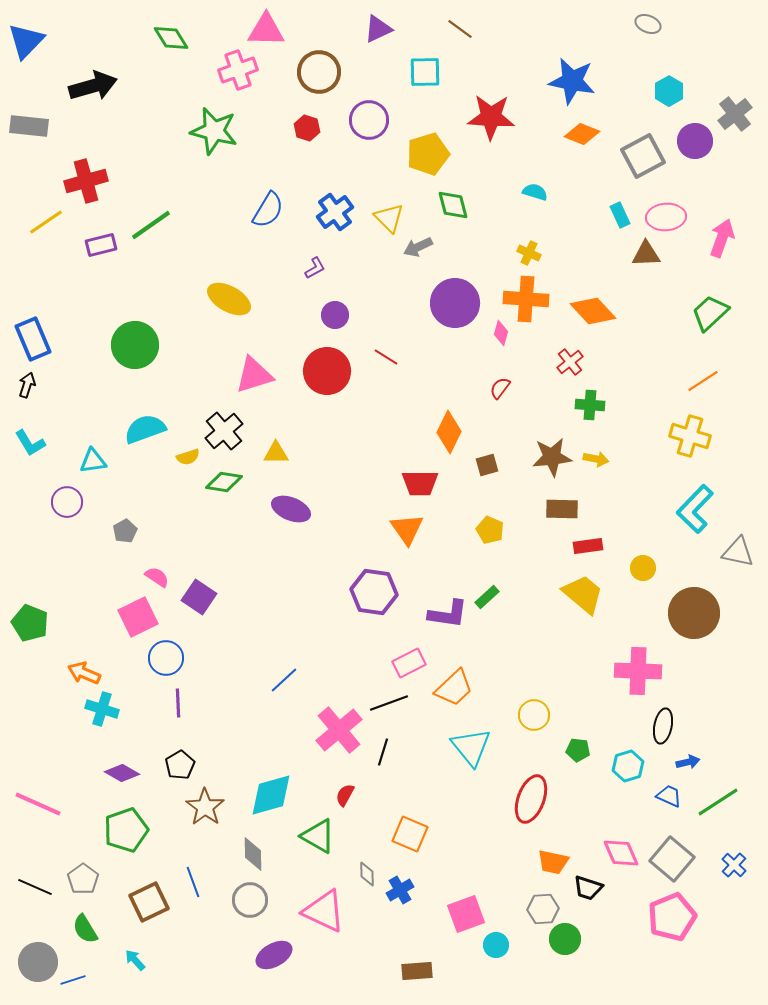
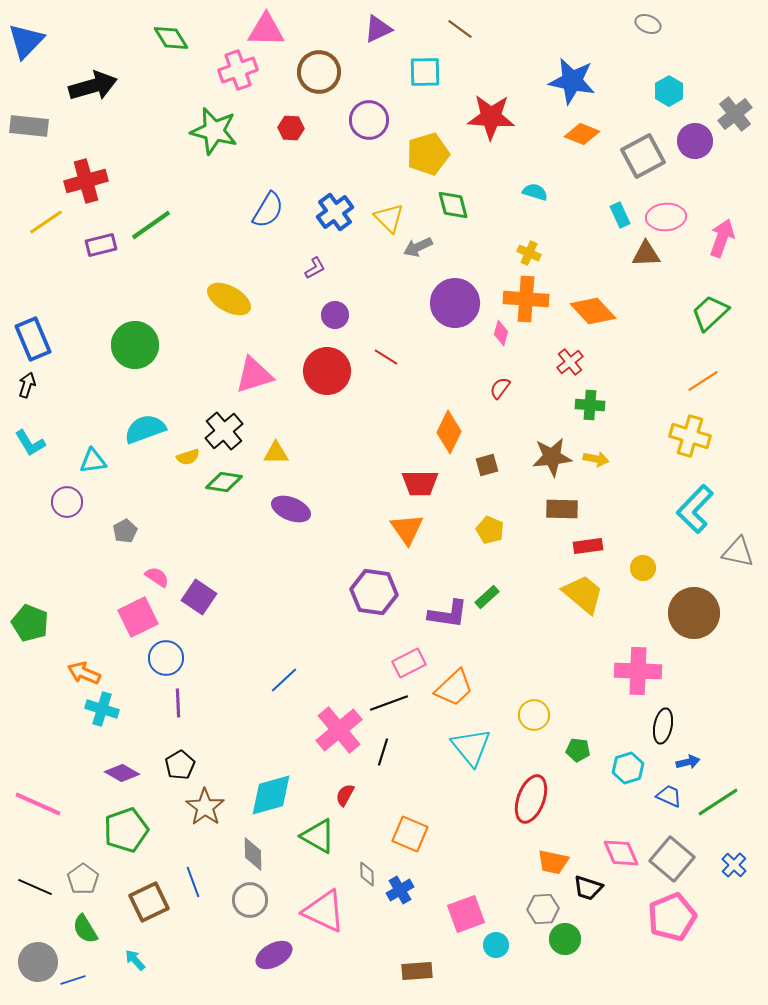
red hexagon at (307, 128): moved 16 px left; rotated 15 degrees counterclockwise
cyan hexagon at (628, 766): moved 2 px down
